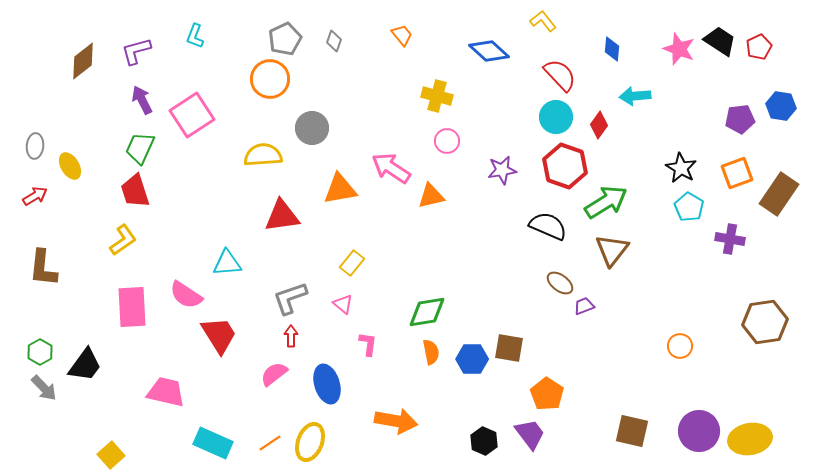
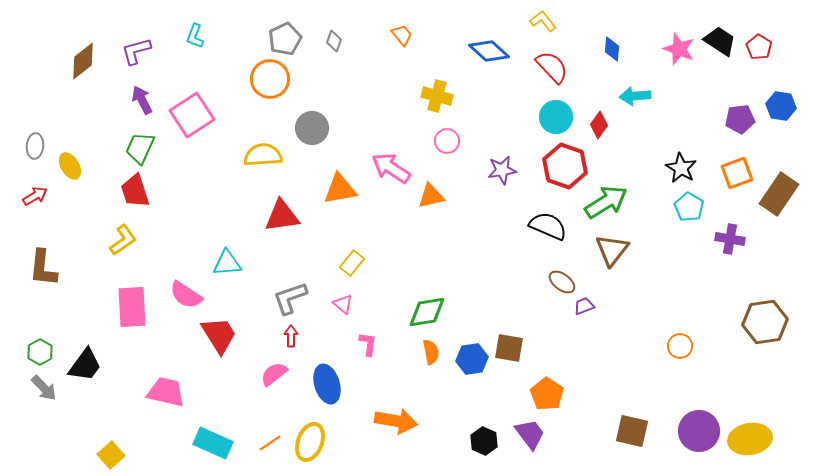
red pentagon at (759, 47): rotated 15 degrees counterclockwise
red semicircle at (560, 75): moved 8 px left, 8 px up
brown ellipse at (560, 283): moved 2 px right, 1 px up
blue hexagon at (472, 359): rotated 8 degrees counterclockwise
